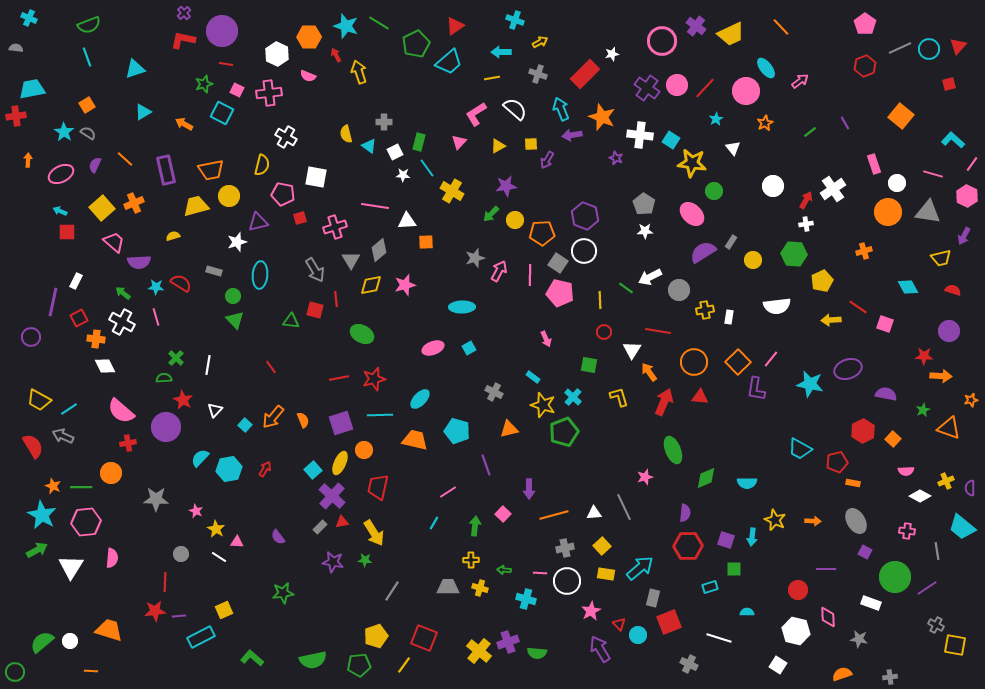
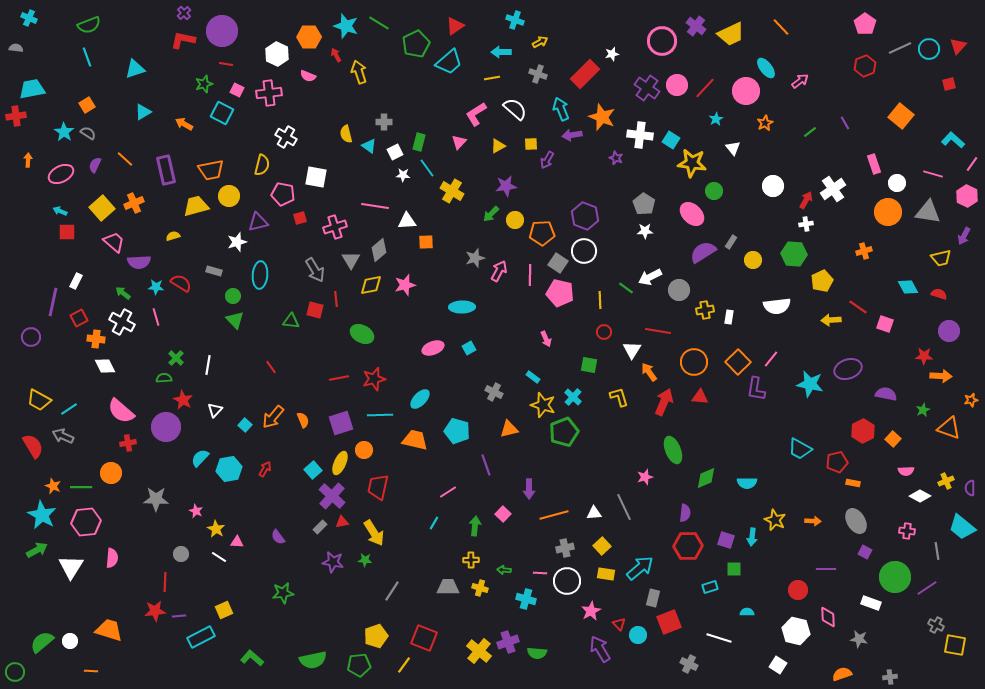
red semicircle at (953, 290): moved 14 px left, 4 px down
